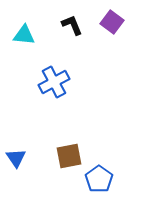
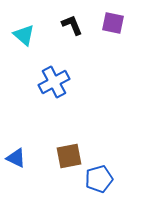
purple square: moved 1 px right, 1 px down; rotated 25 degrees counterclockwise
cyan triangle: rotated 35 degrees clockwise
blue triangle: rotated 30 degrees counterclockwise
blue pentagon: rotated 20 degrees clockwise
